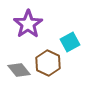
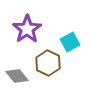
purple star: moved 1 px left, 5 px down
gray diamond: moved 2 px left, 6 px down
